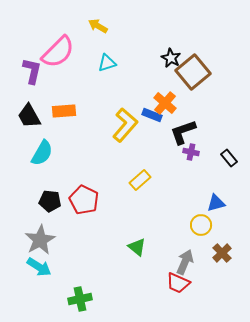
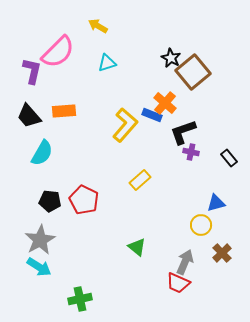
black trapezoid: rotated 12 degrees counterclockwise
